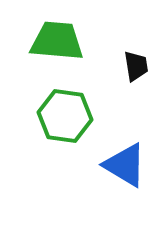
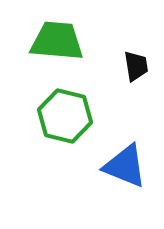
green hexagon: rotated 6 degrees clockwise
blue triangle: moved 1 px down; rotated 9 degrees counterclockwise
